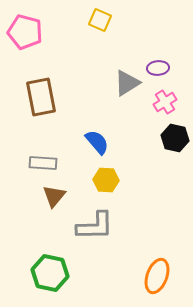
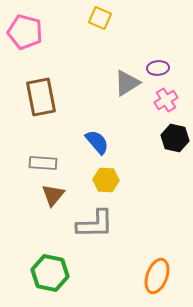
yellow square: moved 2 px up
pink cross: moved 1 px right, 2 px up
brown triangle: moved 1 px left, 1 px up
gray L-shape: moved 2 px up
